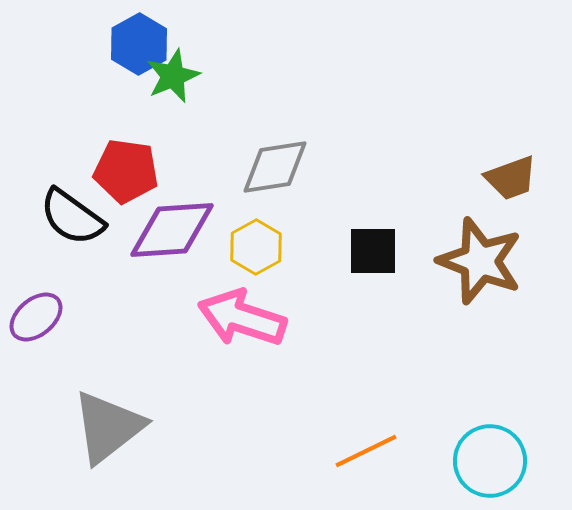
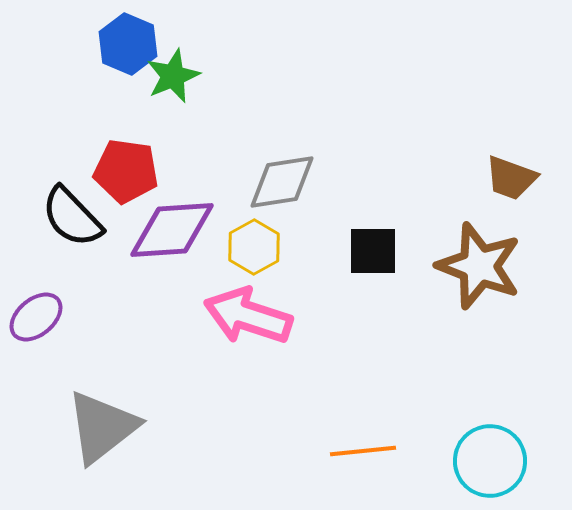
blue hexagon: moved 11 px left; rotated 8 degrees counterclockwise
gray diamond: moved 7 px right, 15 px down
brown trapezoid: rotated 40 degrees clockwise
black semicircle: rotated 10 degrees clockwise
yellow hexagon: moved 2 px left
brown star: moved 1 px left, 5 px down
pink arrow: moved 6 px right, 2 px up
gray triangle: moved 6 px left
orange line: moved 3 px left; rotated 20 degrees clockwise
